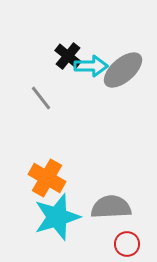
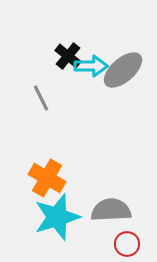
gray line: rotated 12 degrees clockwise
gray semicircle: moved 3 px down
